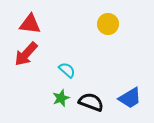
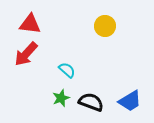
yellow circle: moved 3 px left, 2 px down
blue trapezoid: moved 3 px down
